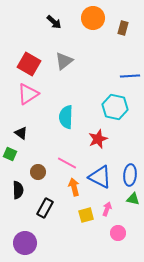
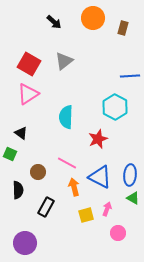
cyan hexagon: rotated 15 degrees clockwise
green triangle: moved 1 px up; rotated 16 degrees clockwise
black rectangle: moved 1 px right, 1 px up
